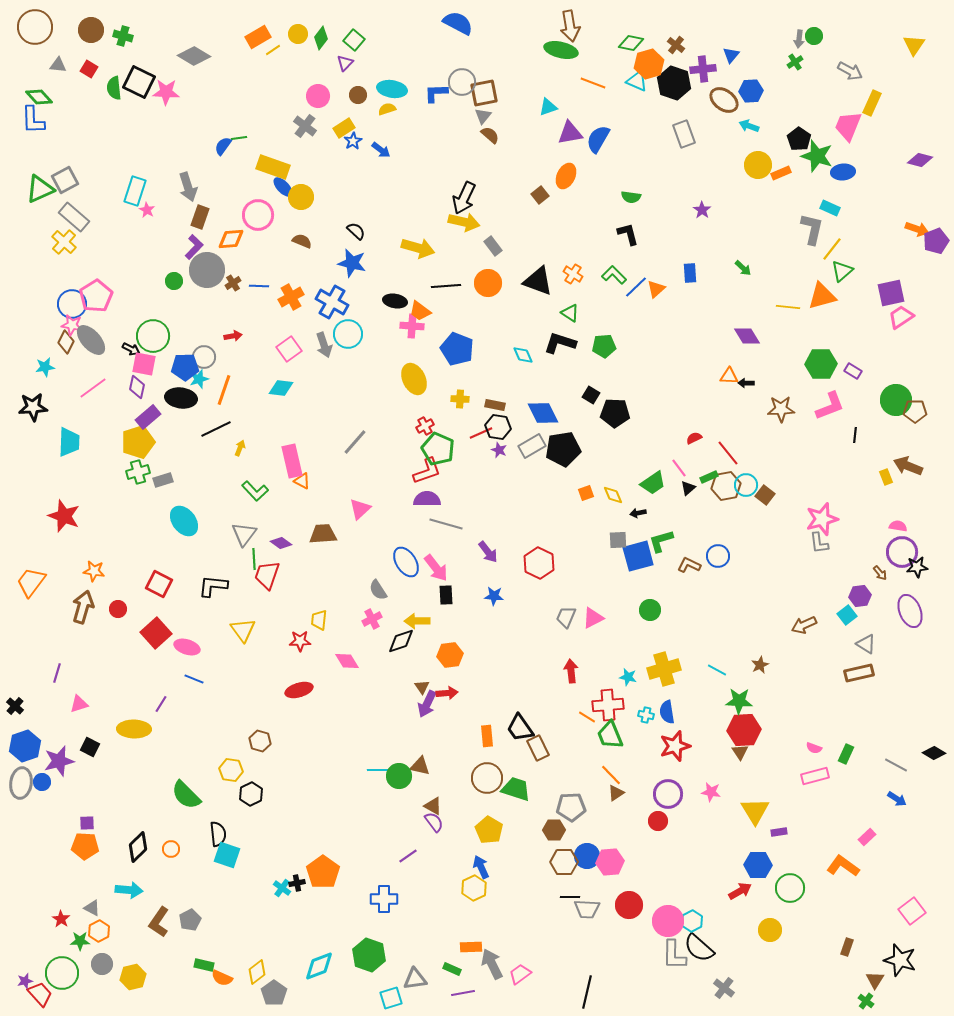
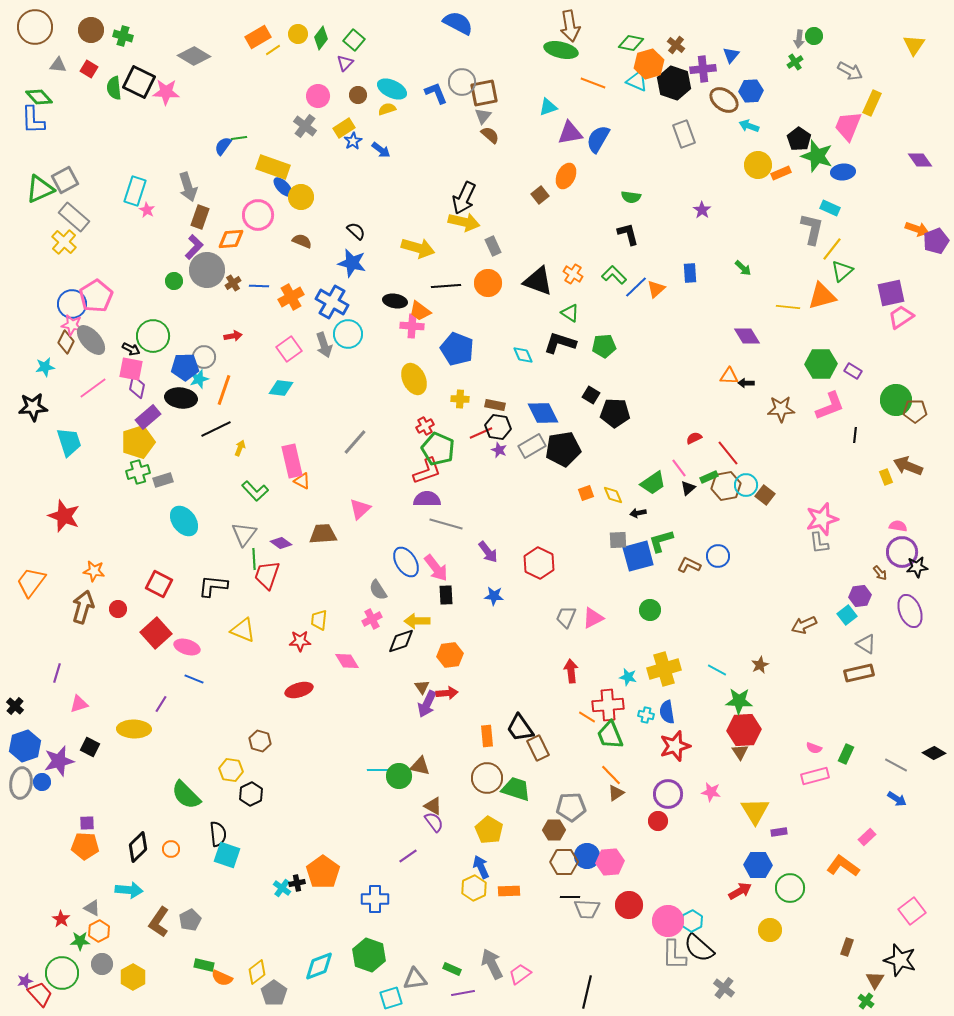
cyan ellipse at (392, 89): rotated 16 degrees clockwise
blue L-shape at (436, 93): rotated 70 degrees clockwise
purple diamond at (920, 160): rotated 40 degrees clockwise
gray rectangle at (493, 246): rotated 12 degrees clockwise
pink square at (144, 364): moved 13 px left, 5 px down
cyan trapezoid at (69, 442): rotated 20 degrees counterclockwise
yellow triangle at (243, 630): rotated 32 degrees counterclockwise
blue cross at (384, 899): moved 9 px left
orange rectangle at (471, 947): moved 38 px right, 56 px up
yellow hexagon at (133, 977): rotated 15 degrees counterclockwise
